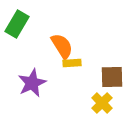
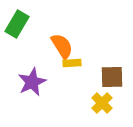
purple star: moved 1 px up
